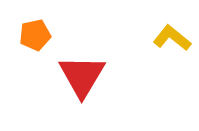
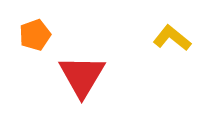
orange pentagon: rotated 8 degrees counterclockwise
